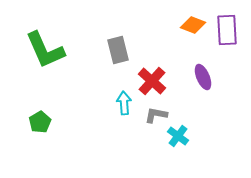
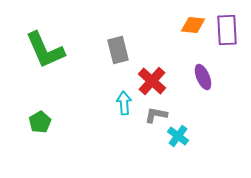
orange diamond: rotated 15 degrees counterclockwise
